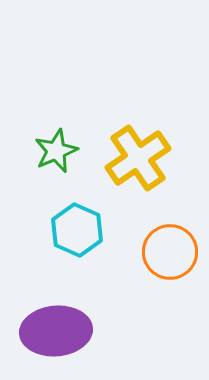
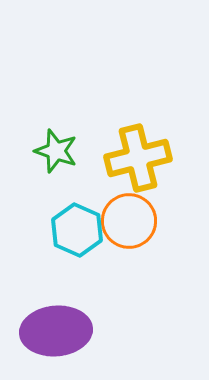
green star: rotated 30 degrees counterclockwise
yellow cross: rotated 20 degrees clockwise
orange circle: moved 41 px left, 31 px up
